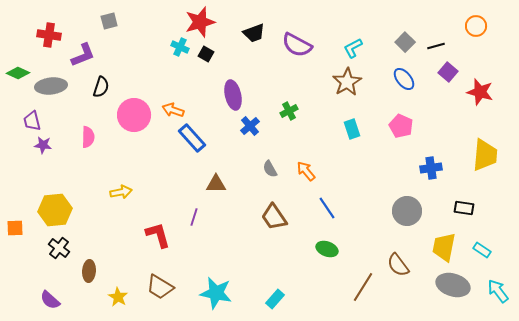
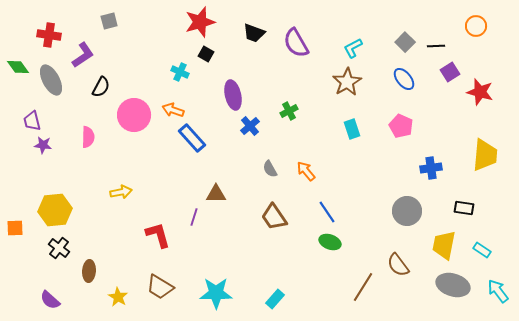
black trapezoid at (254, 33): rotated 40 degrees clockwise
purple semicircle at (297, 45): moved 1 px left, 2 px up; rotated 32 degrees clockwise
black line at (436, 46): rotated 12 degrees clockwise
cyan cross at (180, 47): moved 25 px down
purple L-shape at (83, 55): rotated 12 degrees counterclockwise
purple square at (448, 72): moved 2 px right; rotated 18 degrees clockwise
green diamond at (18, 73): moved 6 px up; rotated 30 degrees clockwise
gray ellipse at (51, 86): moved 6 px up; rotated 68 degrees clockwise
black semicircle at (101, 87): rotated 10 degrees clockwise
brown triangle at (216, 184): moved 10 px down
blue line at (327, 208): moved 4 px down
yellow trapezoid at (444, 247): moved 2 px up
green ellipse at (327, 249): moved 3 px right, 7 px up
cyan star at (216, 293): rotated 12 degrees counterclockwise
